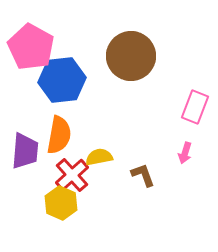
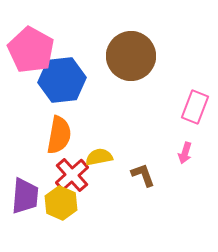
pink pentagon: moved 3 px down
purple trapezoid: moved 45 px down
